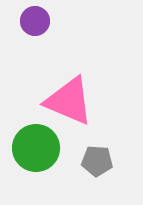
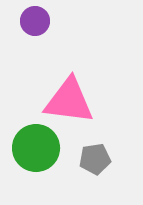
pink triangle: rotated 16 degrees counterclockwise
gray pentagon: moved 2 px left, 2 px up; rotated 12 degrees counterclockwise
